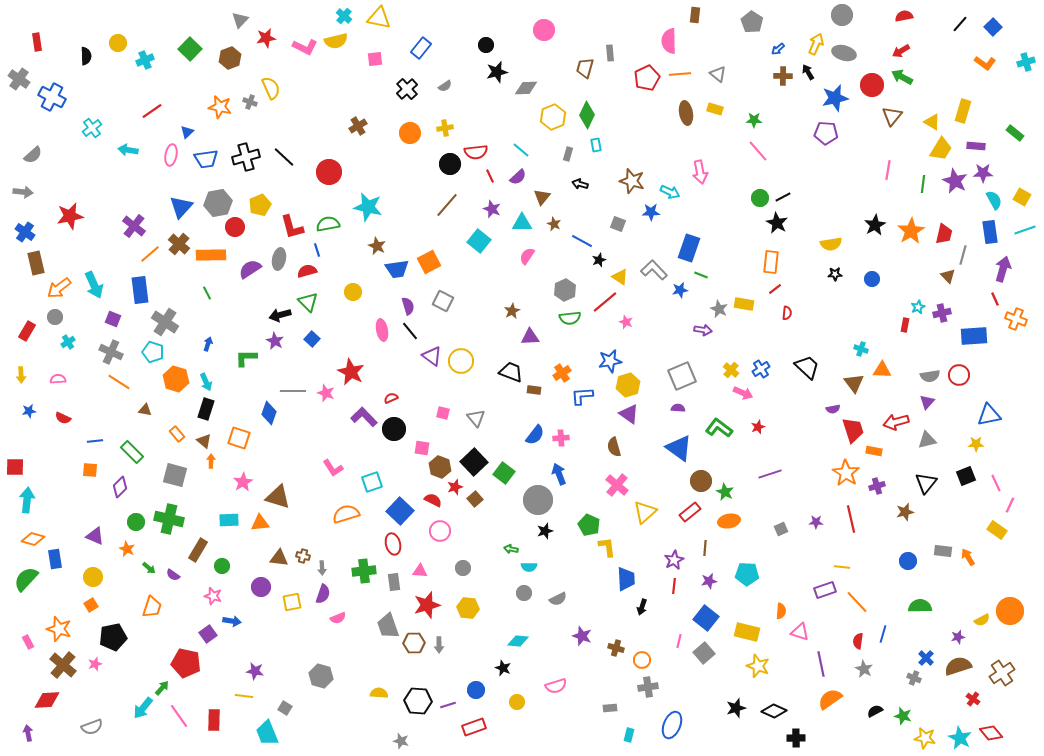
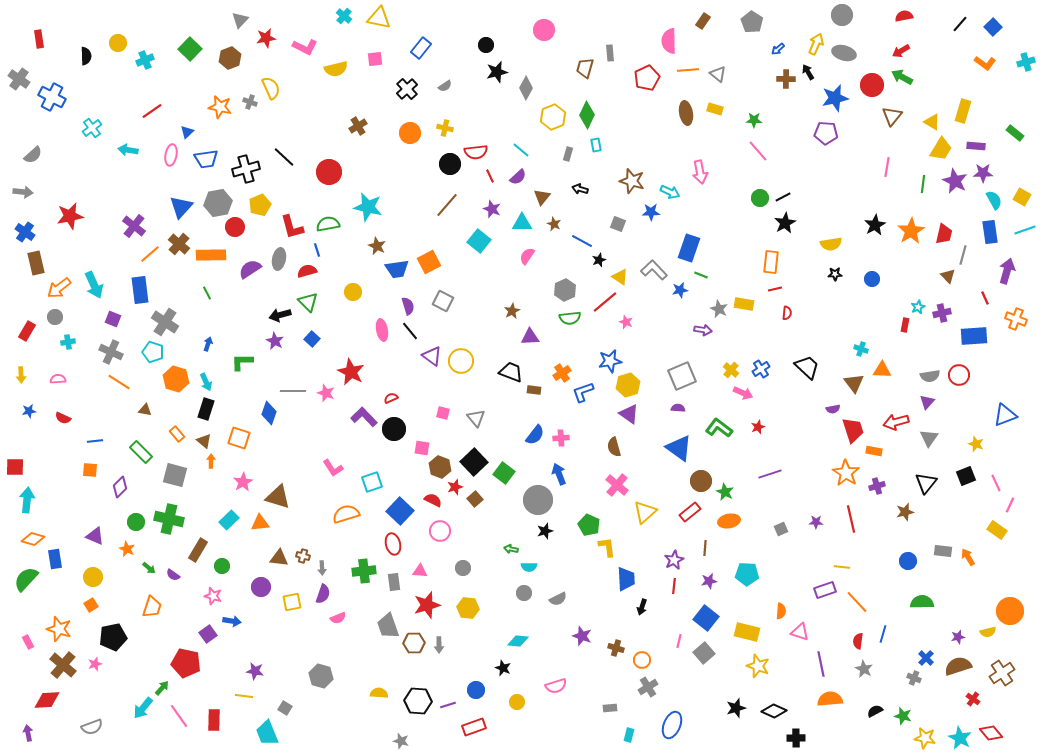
brown rectangle at (695, 15): moved 8 px right, 6 px down; rotated 28 degrees clockwise
yellow semicircle at (336, 41): moved 28 px down
red rectangle at (37, 42): moved 2 px right, 3 px up
orange line at (680, 74): moved 8 px right, 4 px up
brown cross at (783, 76): moved 3 px right, 3 px down
gray diamond at (526, 88): rotated 60 degrees counterclockwise
yellow cross at (445, 128): rotated 21 degrees clockwise
black cross at (246, 157): moved 12 px down
pink line at (888, 170): moved 1 px left, 3 px up
black arrow at (580, 184): moved 5 px down
black star at (777, 223): moved 8 px right; rotated 15 degrees clockwise
purple arrow at (1003, 269): moved 4 px right, 2 px down
red line at (775, 289): rotated 24 degrees clockwise
red line at (995, 299): moved 10 px left, 1 px up
cyan cross at (68, 342): rotated 24 degrees clockwise
green L-shape at (246, 358): moved 4 px left, 4 px down
blue L-shape at (582, 396): moved 1 px right, 4 px up; rotated 15 degrees counterclockwise
blue triangle at (989, 415): moved 16 px right; rotated 10 degrees counterclockwise
gray triangle at (927, 440): moved 2 px right, 2 px up; rotated 42 degrees counterclockwise
yellow star at (976, 444): rotated 21 degrees clockwise
green rectangle at (132, 452): moved 9 px right
cyan rectangle at (229, 520): rotated 42 degrees counterclockwise
green semicircle at (920, 606): moved 2 px right, 4 px up
yellow semicircle at (982, 620): moved 6 px right, 12 px down; rotated 14 degrees clockwise
gray cross at (648, 687): rotated 24 degrees counterclockwise
orange semicircle at (830, 699): rotated 30 degrees clockwise
